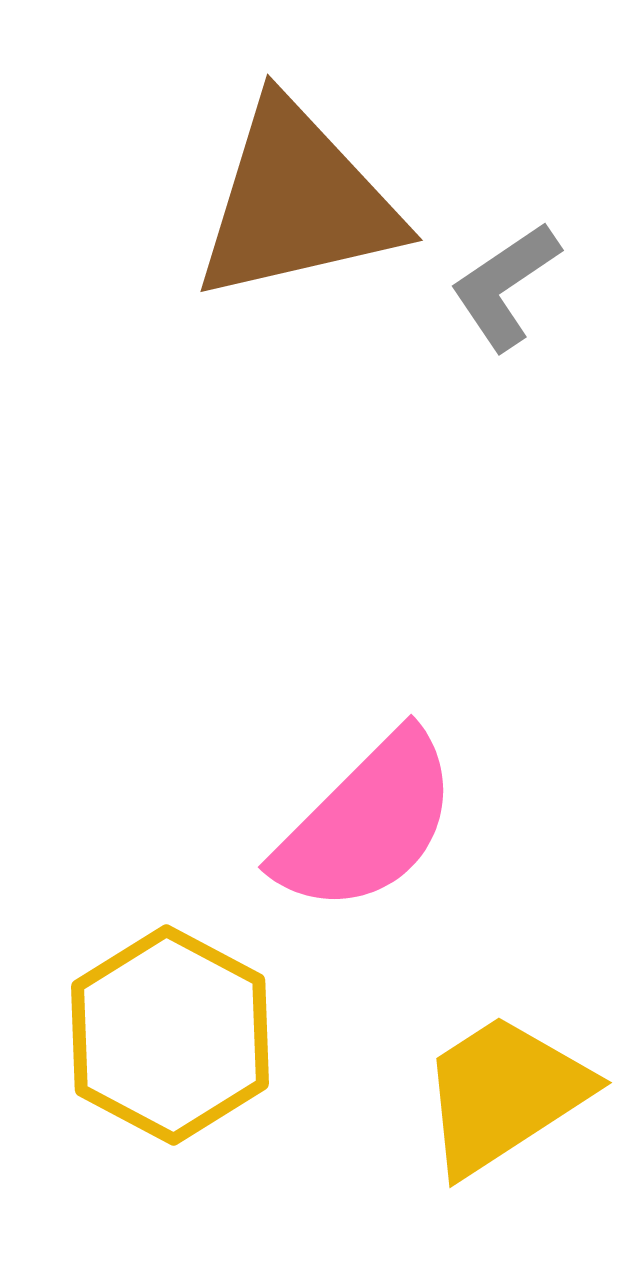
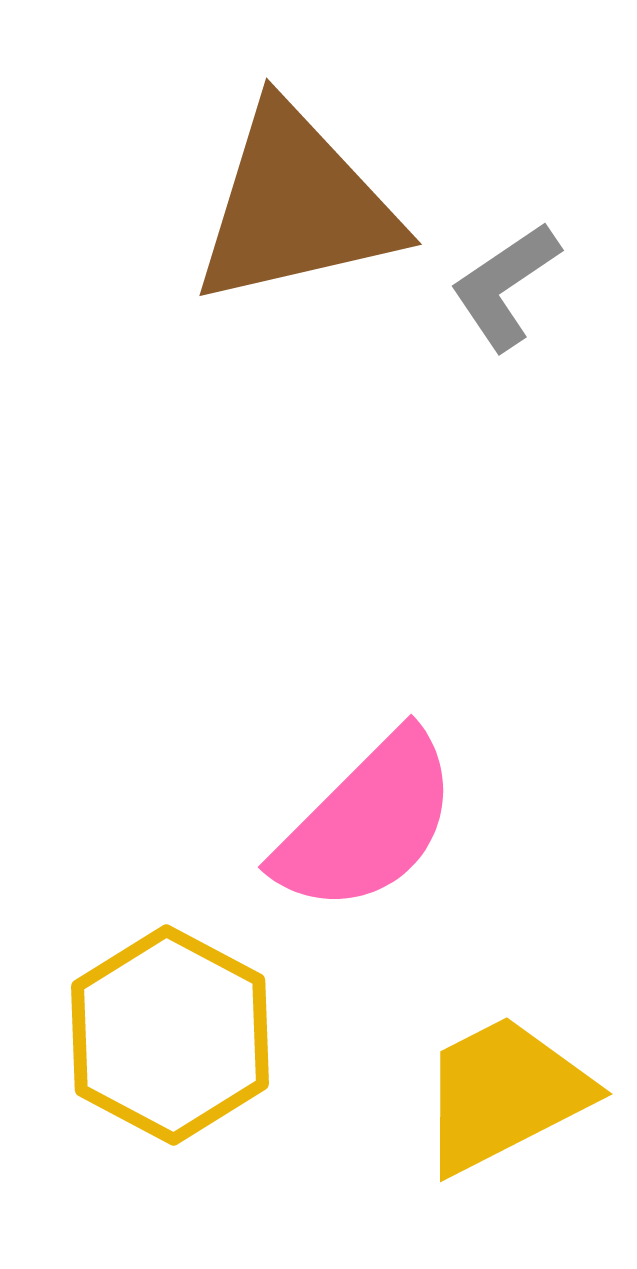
brown triangle: moved 1 px left, 4 px down
yellow trapezoid: rotated 6 degrees clockwise
